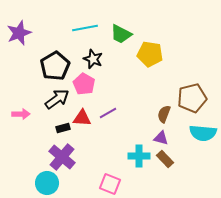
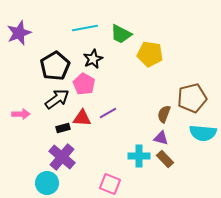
black star: rotated 24 degrees clockwise
